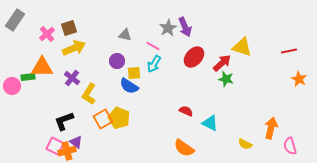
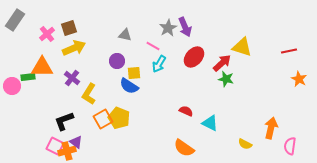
cyan arrow: moved 5 px right
pink semicircle: rotated 24 degrees clockwise
